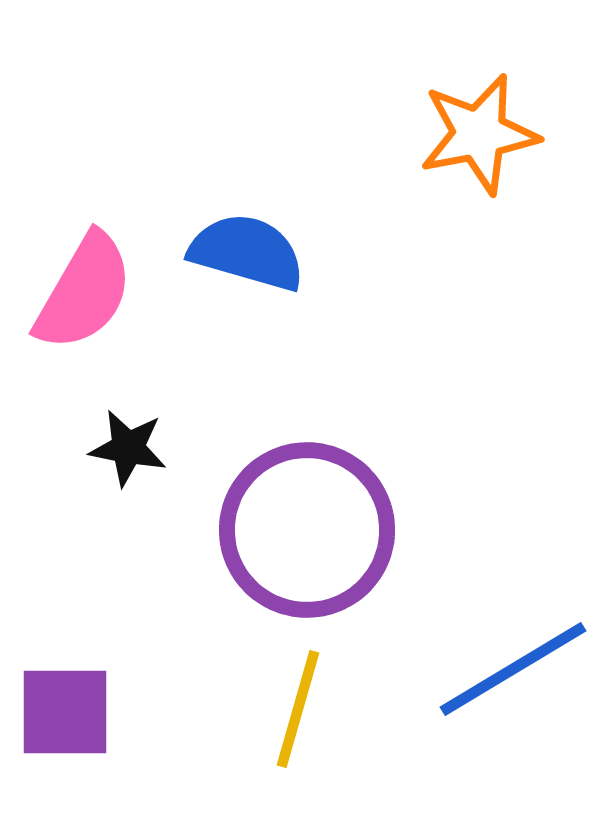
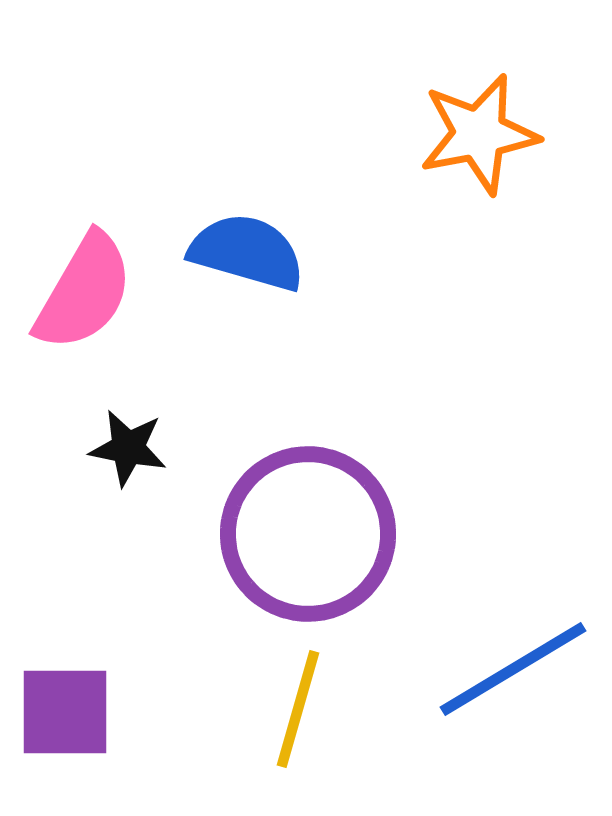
purple circle: moved 1 px right, 4 px down
